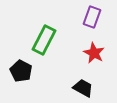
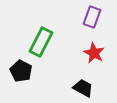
green rectangle: moved 3 px left, 2 px down
